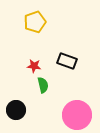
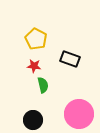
yellow pentagon: moved 1 px right, 17 px down; rotated 25 degrees counterclockwise
black rectangle: moved 3 px right, 2 px up
black circle: moved 17 px right, 10 px down
pink circle: moved 2 px right, 1 px up
